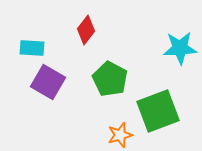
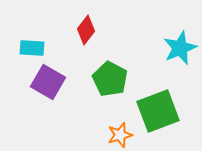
cyan star: rotated 20 degrees counterclockwise
